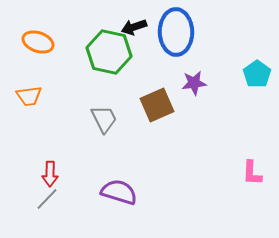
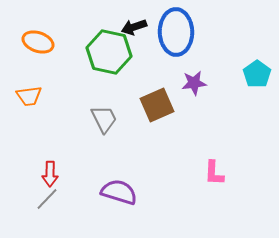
pink L-shape: moved 38 px left
